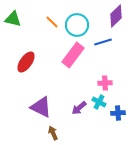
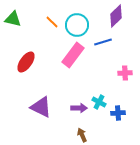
pink cross: moved 20 px right, 10 px up
purple arrow: rotated 140 degrees counterclockwise
brown arrow: moved 29 px right, 2 px down
